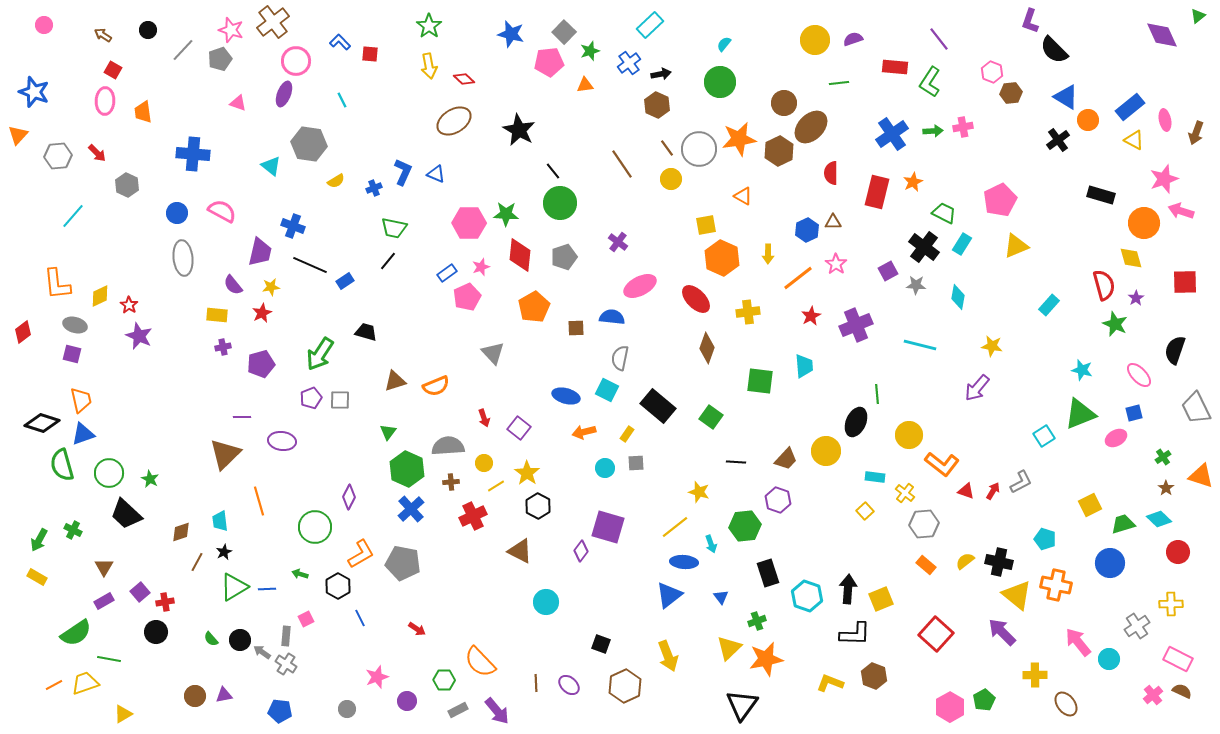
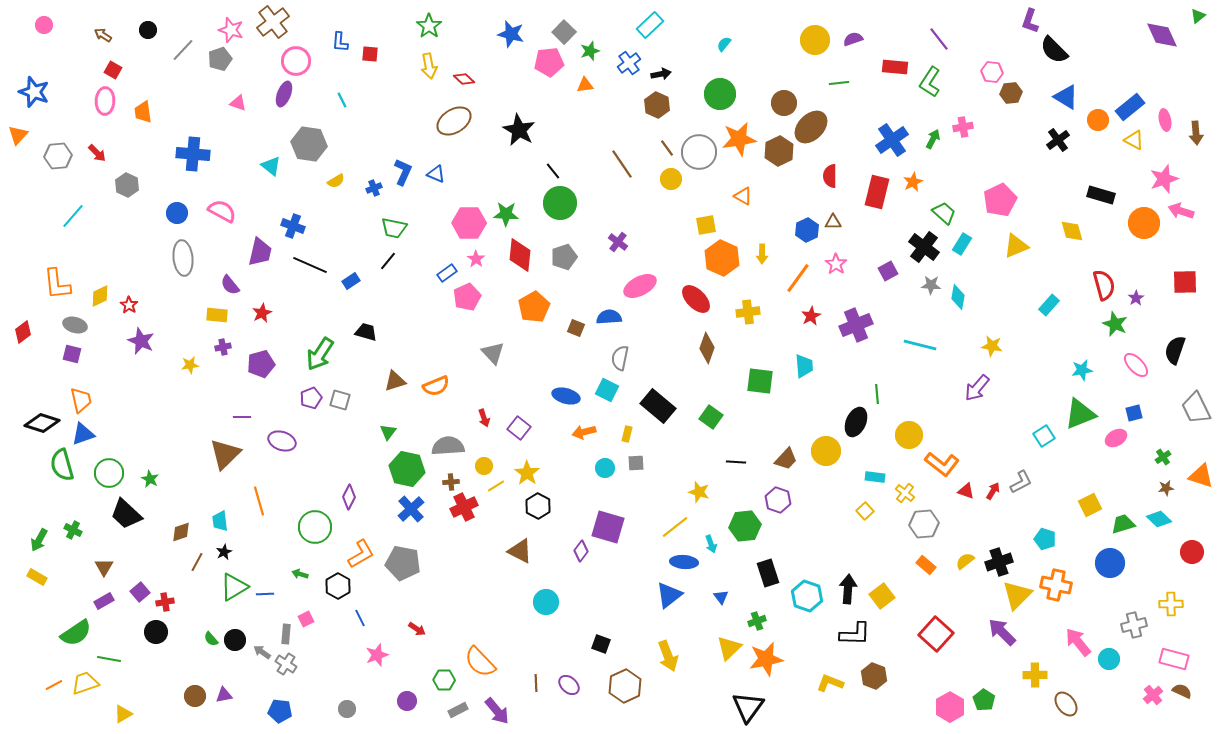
blue L-shape at (340, 42): rotated 130 degrees counterclockwise
pink hexagon at (992, 72): rotated 15 degrees counterclockwise
green circle at (720, 82): moved 12 px down
orange circle at (1088, 120): moved 10 px right
green arrow at (933, 131): moved 8 px down; rotated 60 degrees counterclockwise
brown arrow at (1196, 133): rotated 25 degrees counterclockwise
blue cross at (892, 134): moved 6 px down
gray circle at (699, 149): moved 3 px down
red semicircle at (831, 173): moved 1 px left, 3 px down
green trapezoid at (944, 213): rotated 15 degrees clockwise
yellow arrow at (768, 254): moved 6 px left
yellow diamond at (1131, 258): moved 59 px left, 27 px up
pink star at (481, 267): moved 5 px left, 8 px up; rotated 18 degrees counterclockwise
orange line at (798, 278): rotated 16 degrees counterclockwise
blue rectangle at (345, 281): moved 6 px right
purple semicircle at (233, 285): moved 3 px left
gray star at (916, 285): moved 15 px right
yellow star at (271, 287): moved 81 px left, 78 px down
blue semicircle at (612, 317): moved 3 px left; rotated 10 degrees counterclockwise
brown square at (576, 328): rotated 24 degrees clockwise
purple star at (139, 336): moved 2 px right, 5 px down
cyan star at (1082, 370): rotated 25 degrees counterclockwise
pink ellipse at (1139, 375): moved 3 px left, 10 px up
gray square at (340, 400): rotated 15 degrees clockwise
yellow rectangle at (627, 434): rotated 21 degrees counterclockwise
purple ellipse at (282, 441): rotated 12 degrees clockwise
yellow circle at (484, 463): moved 3 px down
green hexagon at (407, 469): rotated 12 degrees counterclockwise
brown star at (1166, 488): rotated 28 degrees clockwise
red cross at (473, 516): moved 9 px left, 9 px up
red circle at (1178, 552): moved 14 px right
black cross at (999, 562): rotated 32 degrees counterclockwise
blue line at (267, 589): moved 2 px left, 5 px down
yellow triangle at (1017, 595): rotated 36 degrees clockwise
yellow square at (881, 599): moved 1 px right, 3 px up; rotated 15 degrees counterclockwise
gray cross at (1137, 626): moved 3 px left, 1 px up; rotated 20 degrees clockwise
gray rectangle at (286, 636): moved 2 px up
black circle at (240, 640): moved 5 px left
pink rectangle at (1178, 659): moved 4 px left; rotated 12 degrees counterclockwise
pink star at (377, 677): moved 22 px up
green pentagon at (984, 700): rotated 10 degrees counterclockwise
black triangle at (742, 705): moved 6 px right, 2 px down
